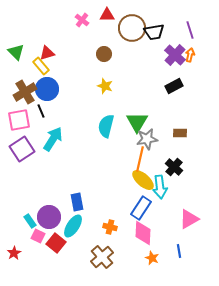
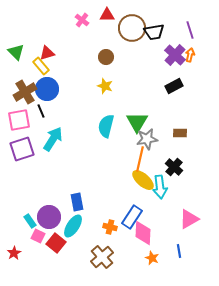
brown circle at (104, 54): moved 2 px right, 3 px down
purple square at (22, 149): rotated 15 degrees clockwise
blue rectangle at (141, 208): moved 9 px left, 9 px down
